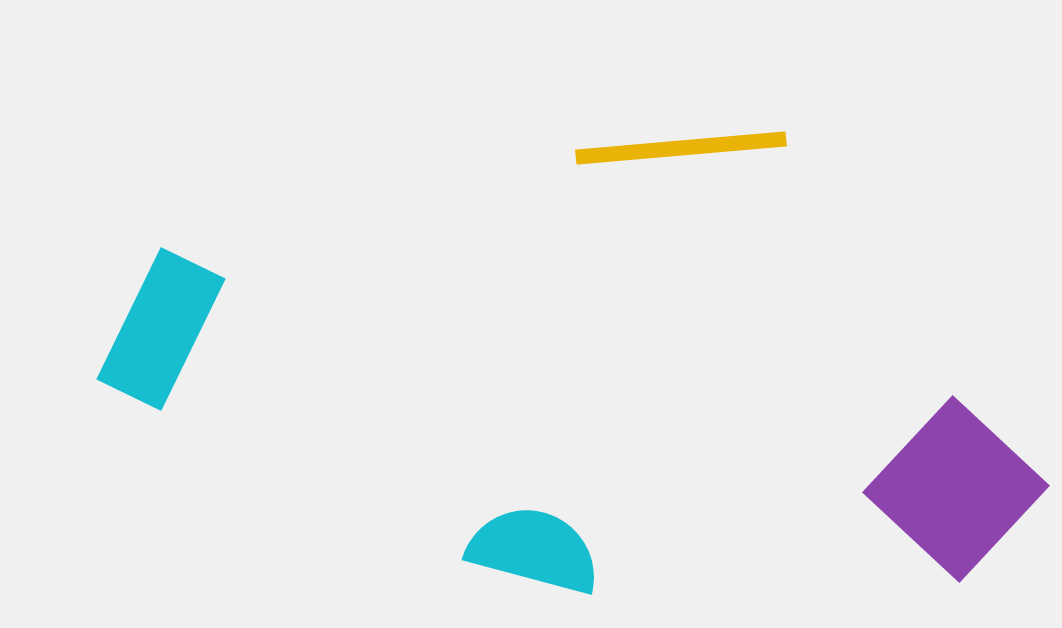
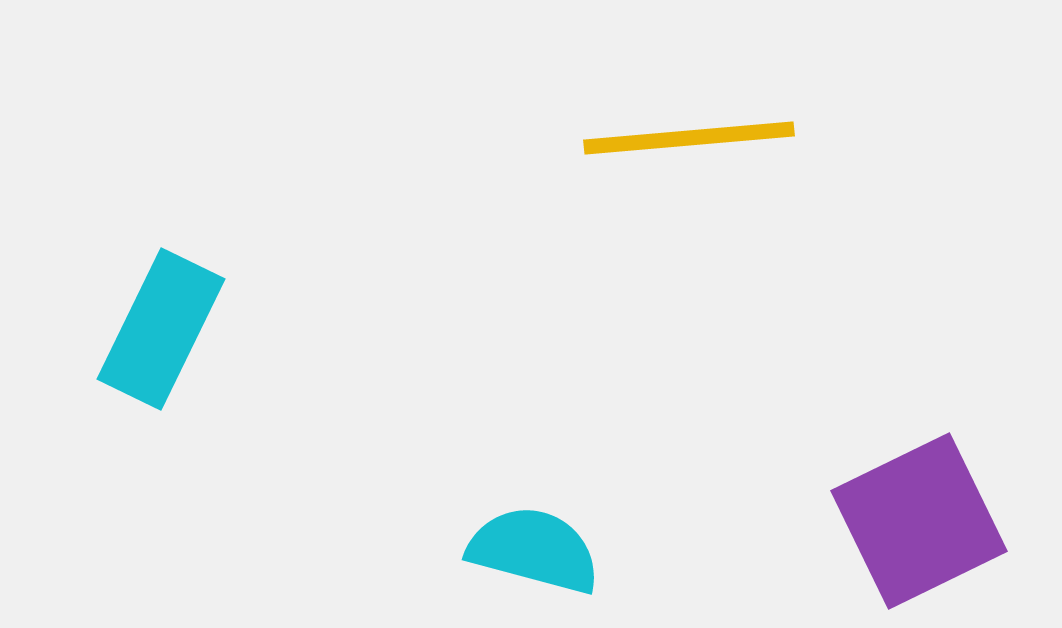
yellow line: moved 8 px right, 10 px up
purple square: moved 37 px left, 32 px down; rotated 21 degrees clockwise
